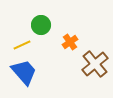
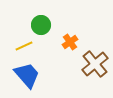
yellow line: moved 2 px right, 1 px down
blue trapezoid: moved 3 px right, 3 px down
